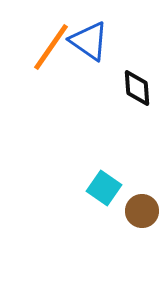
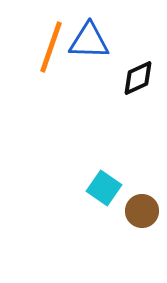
blue triangle: rotated 33 degrees counterclockwise
orange line: rotated 16 degrees counterclockwise
black diamond: moved 1 px right, 10 px up; rotated 69 degrees clockwise
